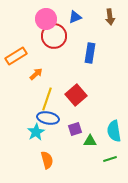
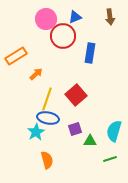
red circle: moved 9 px right
cyan semicircle: rotated 25 degrees clockwise
